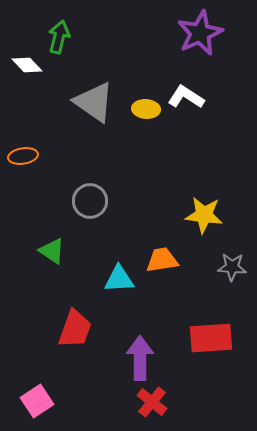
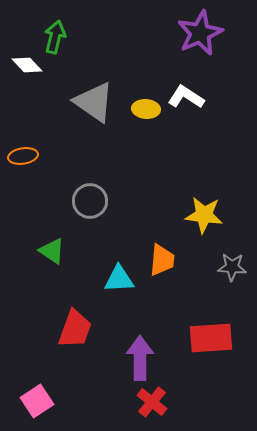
green arrow: moved 4 px left
orange trapezoid: rotated 104 degrees clockwise
